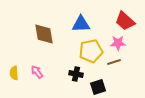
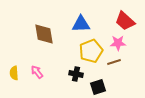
yellow pentagon: rotated 10 degrees counterclockwise
